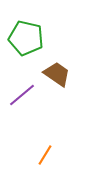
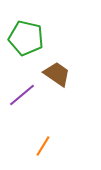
orange line: moved 2 px left, 9 px up
